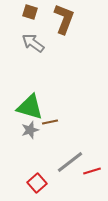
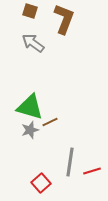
brown square: moved 1 px up
brown line: rotated 14 degrees counterclockwise
gray line: rotated 44 degrees counterclockwise
red square: moved 4 px right
